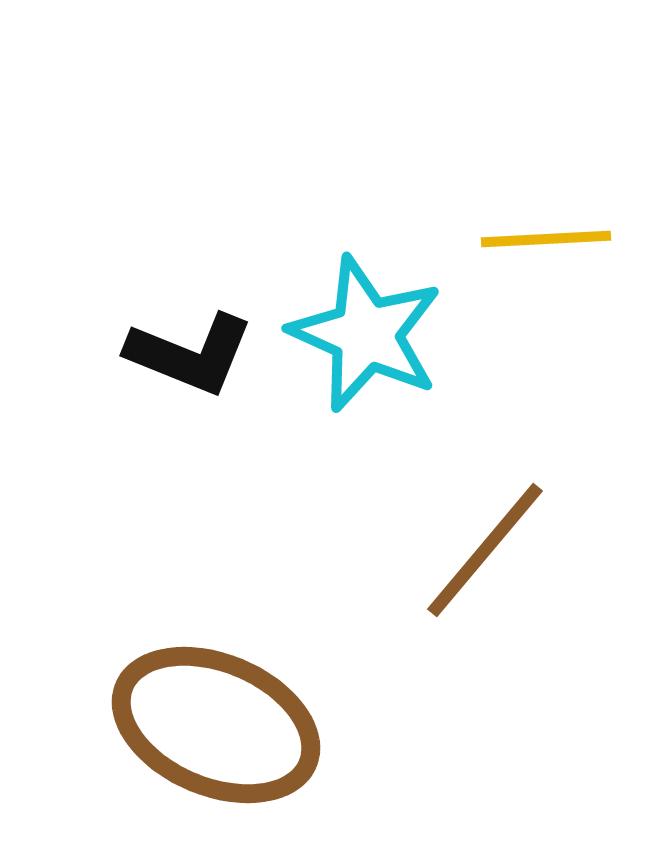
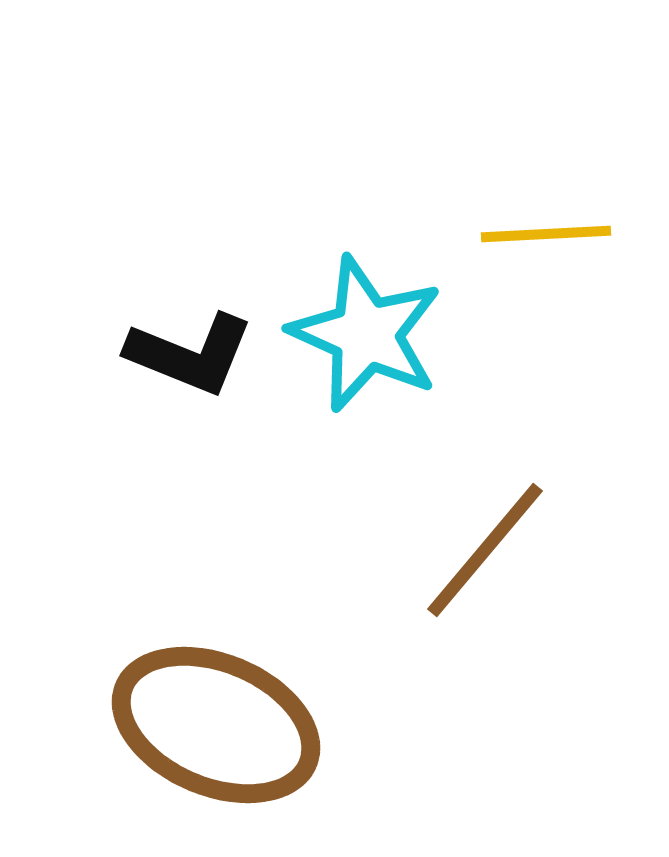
yellow line: moved 5 px up
